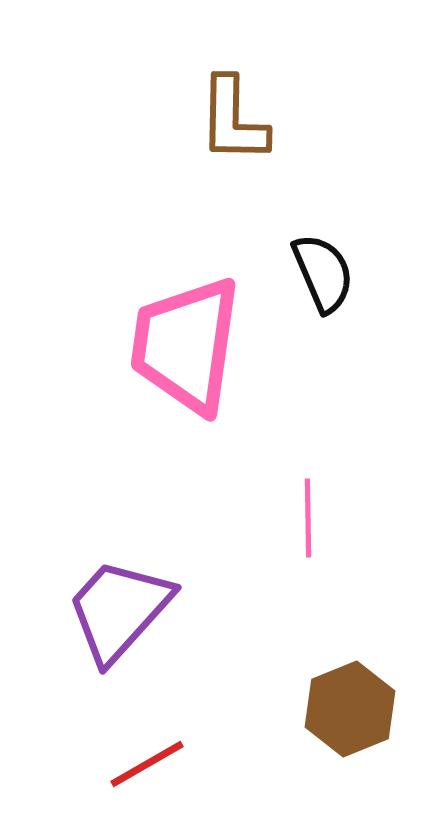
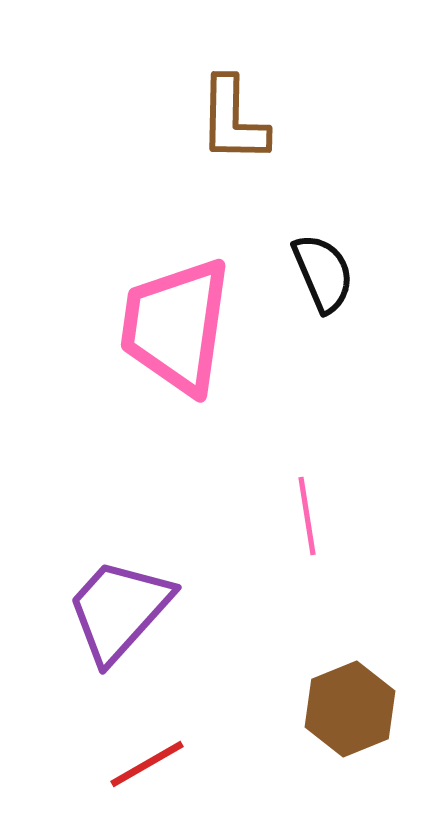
pink trapezoid: moved 10 px left, 19 px up
pink line: moved 1 px left, 2 px up; rotated 8 degrees counterclockwise
